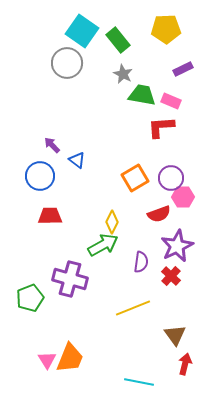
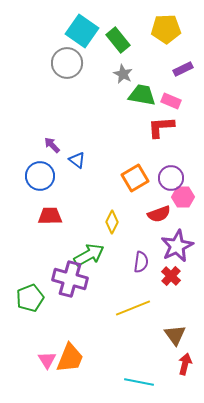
green arrow: moved 14 px left, 10 px down
